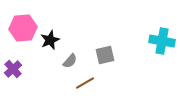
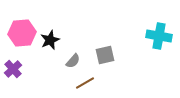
pink hexagon: moved 1 px left, 5 px down
cyan cross: moved 3 px left, 5 px up
gray semicircle: moved 3 px right
